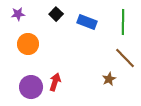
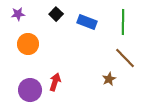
purple circle: moved 1 px left, 3 px down
